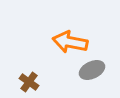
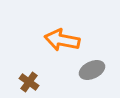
orange arrow: moved 8 px left, 2 px up
